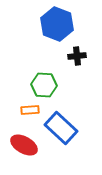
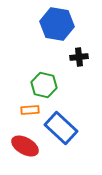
blue hexagon: rotated 12 degrees counterclockwise
black cross: moved 2 px right, 1 px down
green hexagon: rotated 10 degrees clockwise
red ellipse: moved 1 px right, 1 px down
